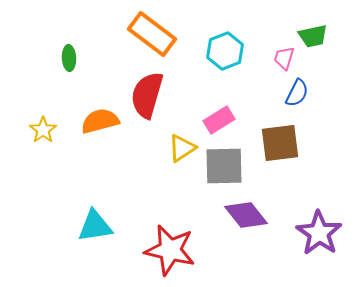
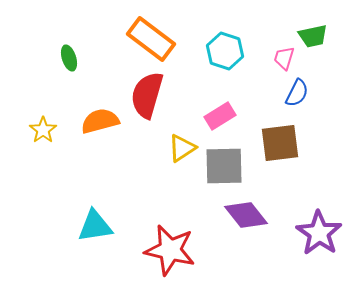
orange rectangle: moved 1 px left, 5 px down
cyan hexagon: rotated 21 degrees counterclockwise
green ellipse: rotated 15 degrees counterclockwise
pink rectangle: moved 1 px right, 4 px up
